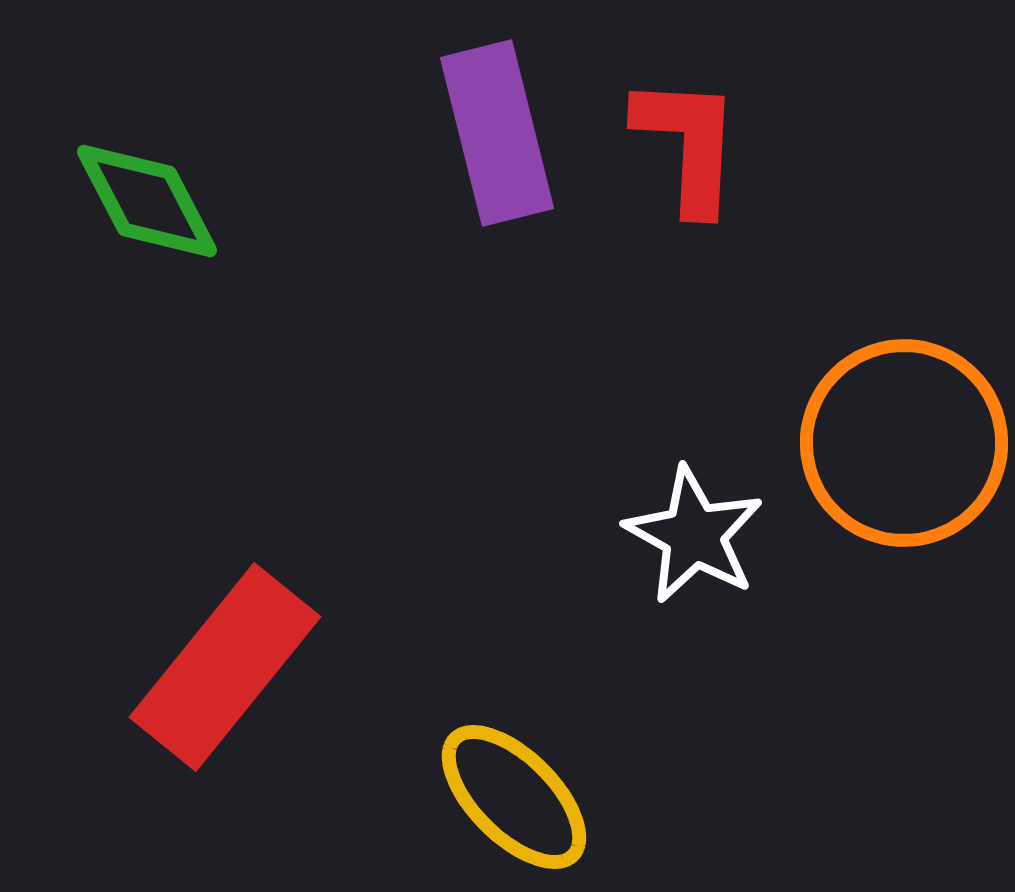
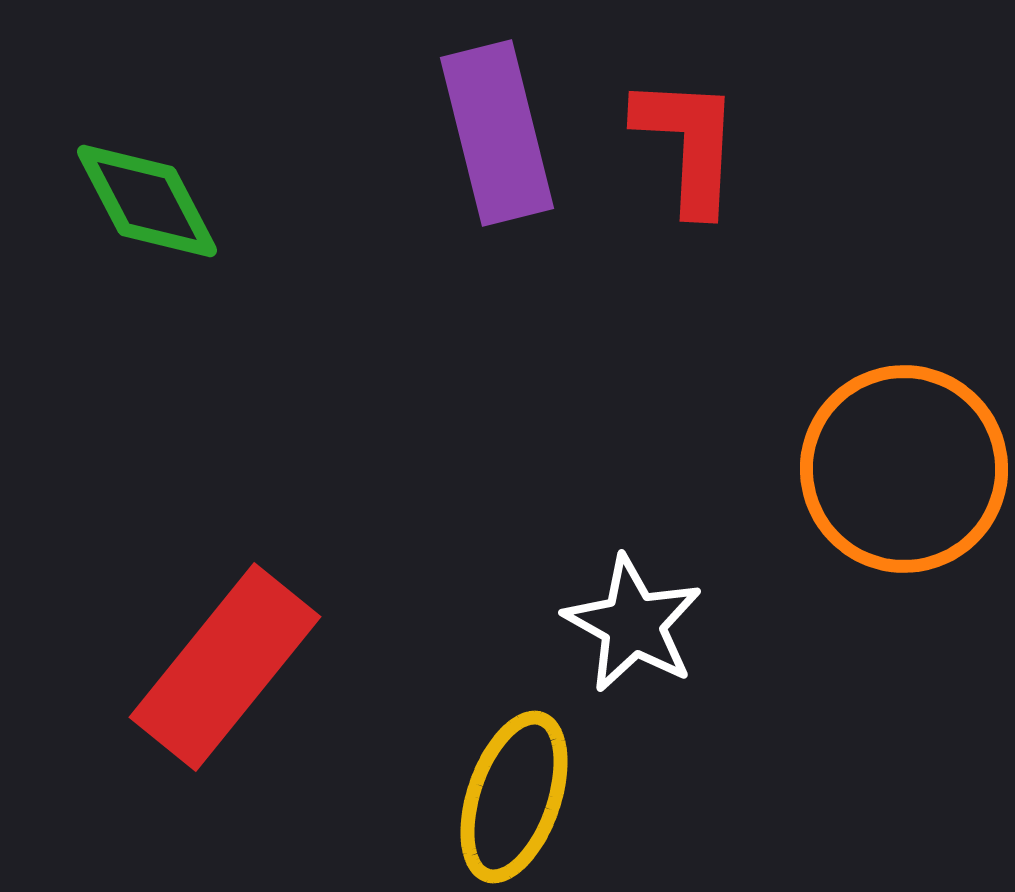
orange circle: moved 26 px down
white star: moved 61 px left, 89 px down
yellow ellipse: rotated 64 degrees clockwise
